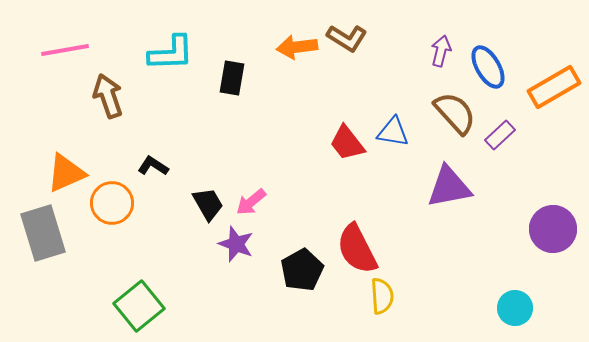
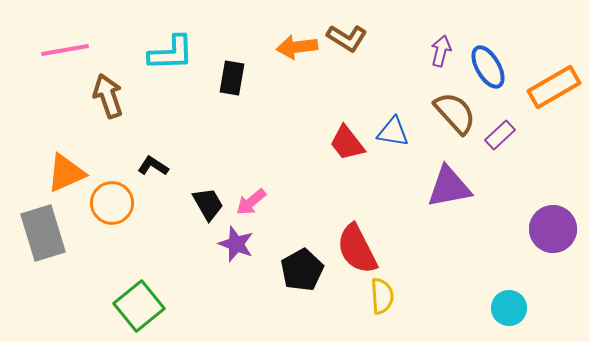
cyan circle: moved 6 px left
